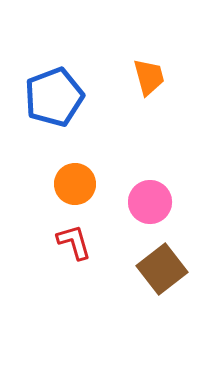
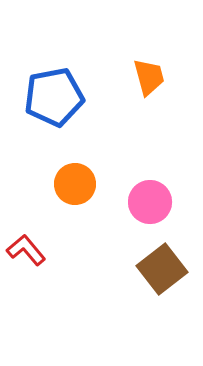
blue pentagon: rotated 10 degrees clockwise
red L-shape: moved 48 px left, 8 px down; rotated 24 degrees counterclockwise
